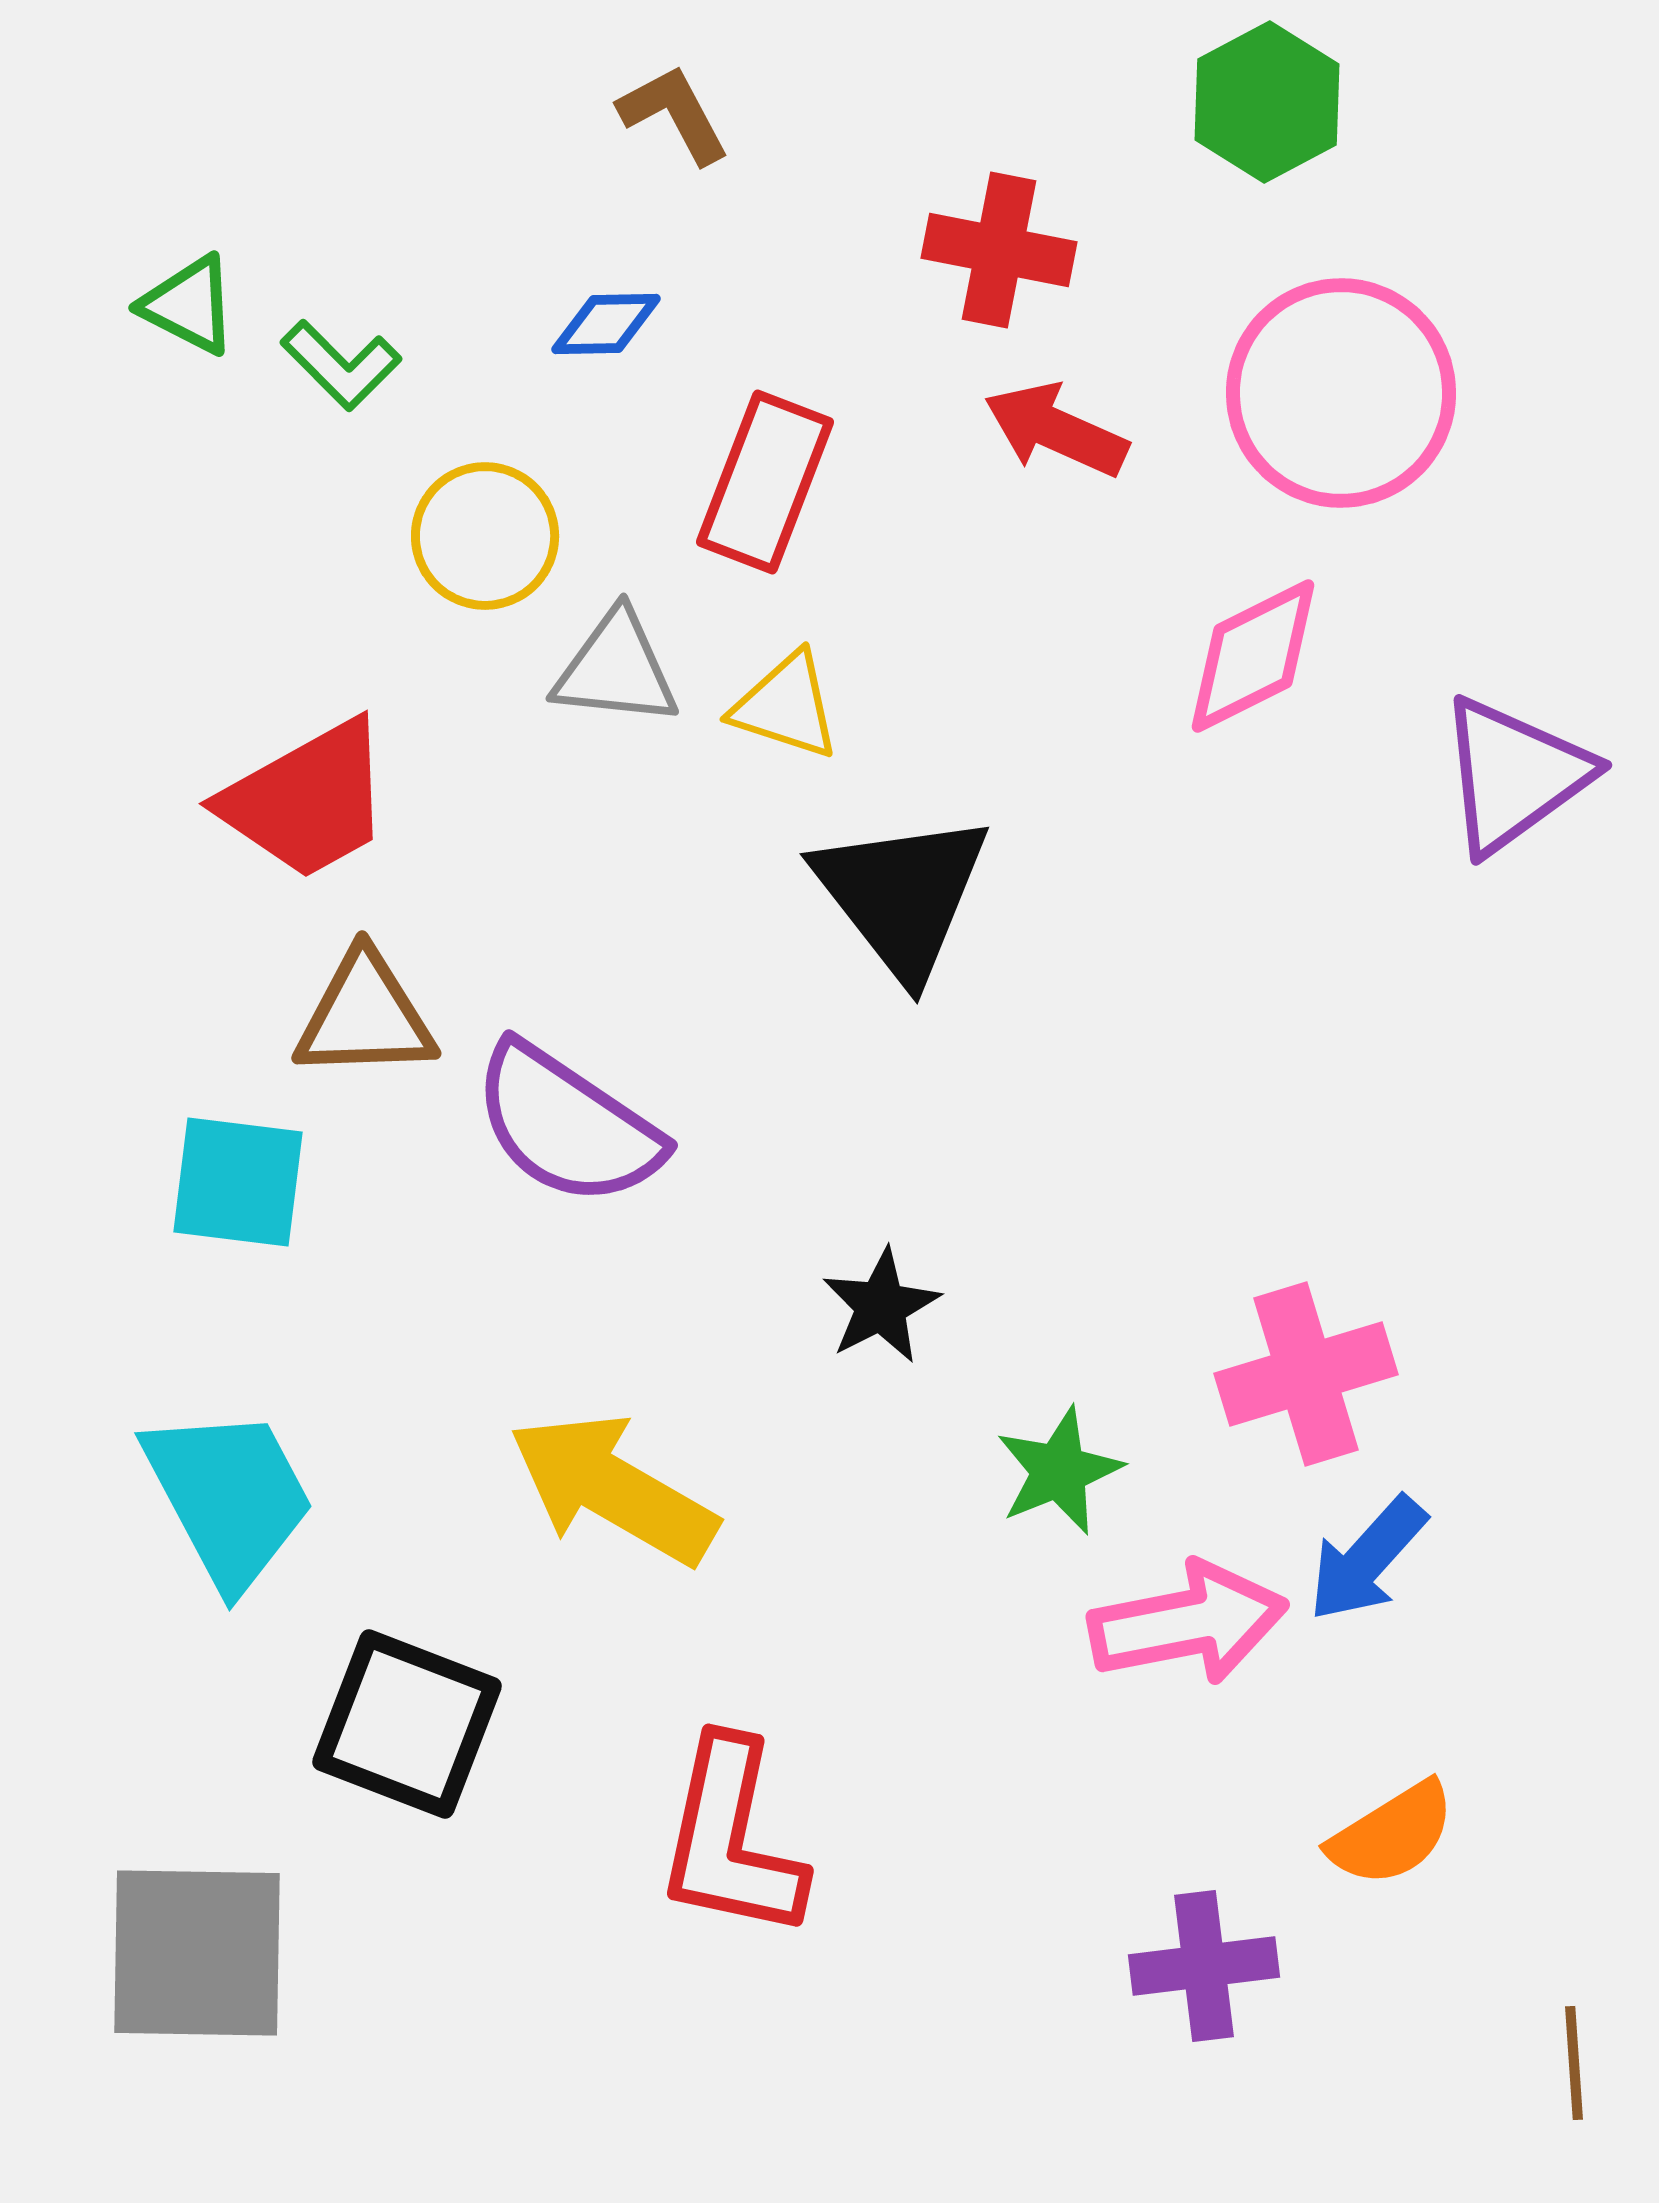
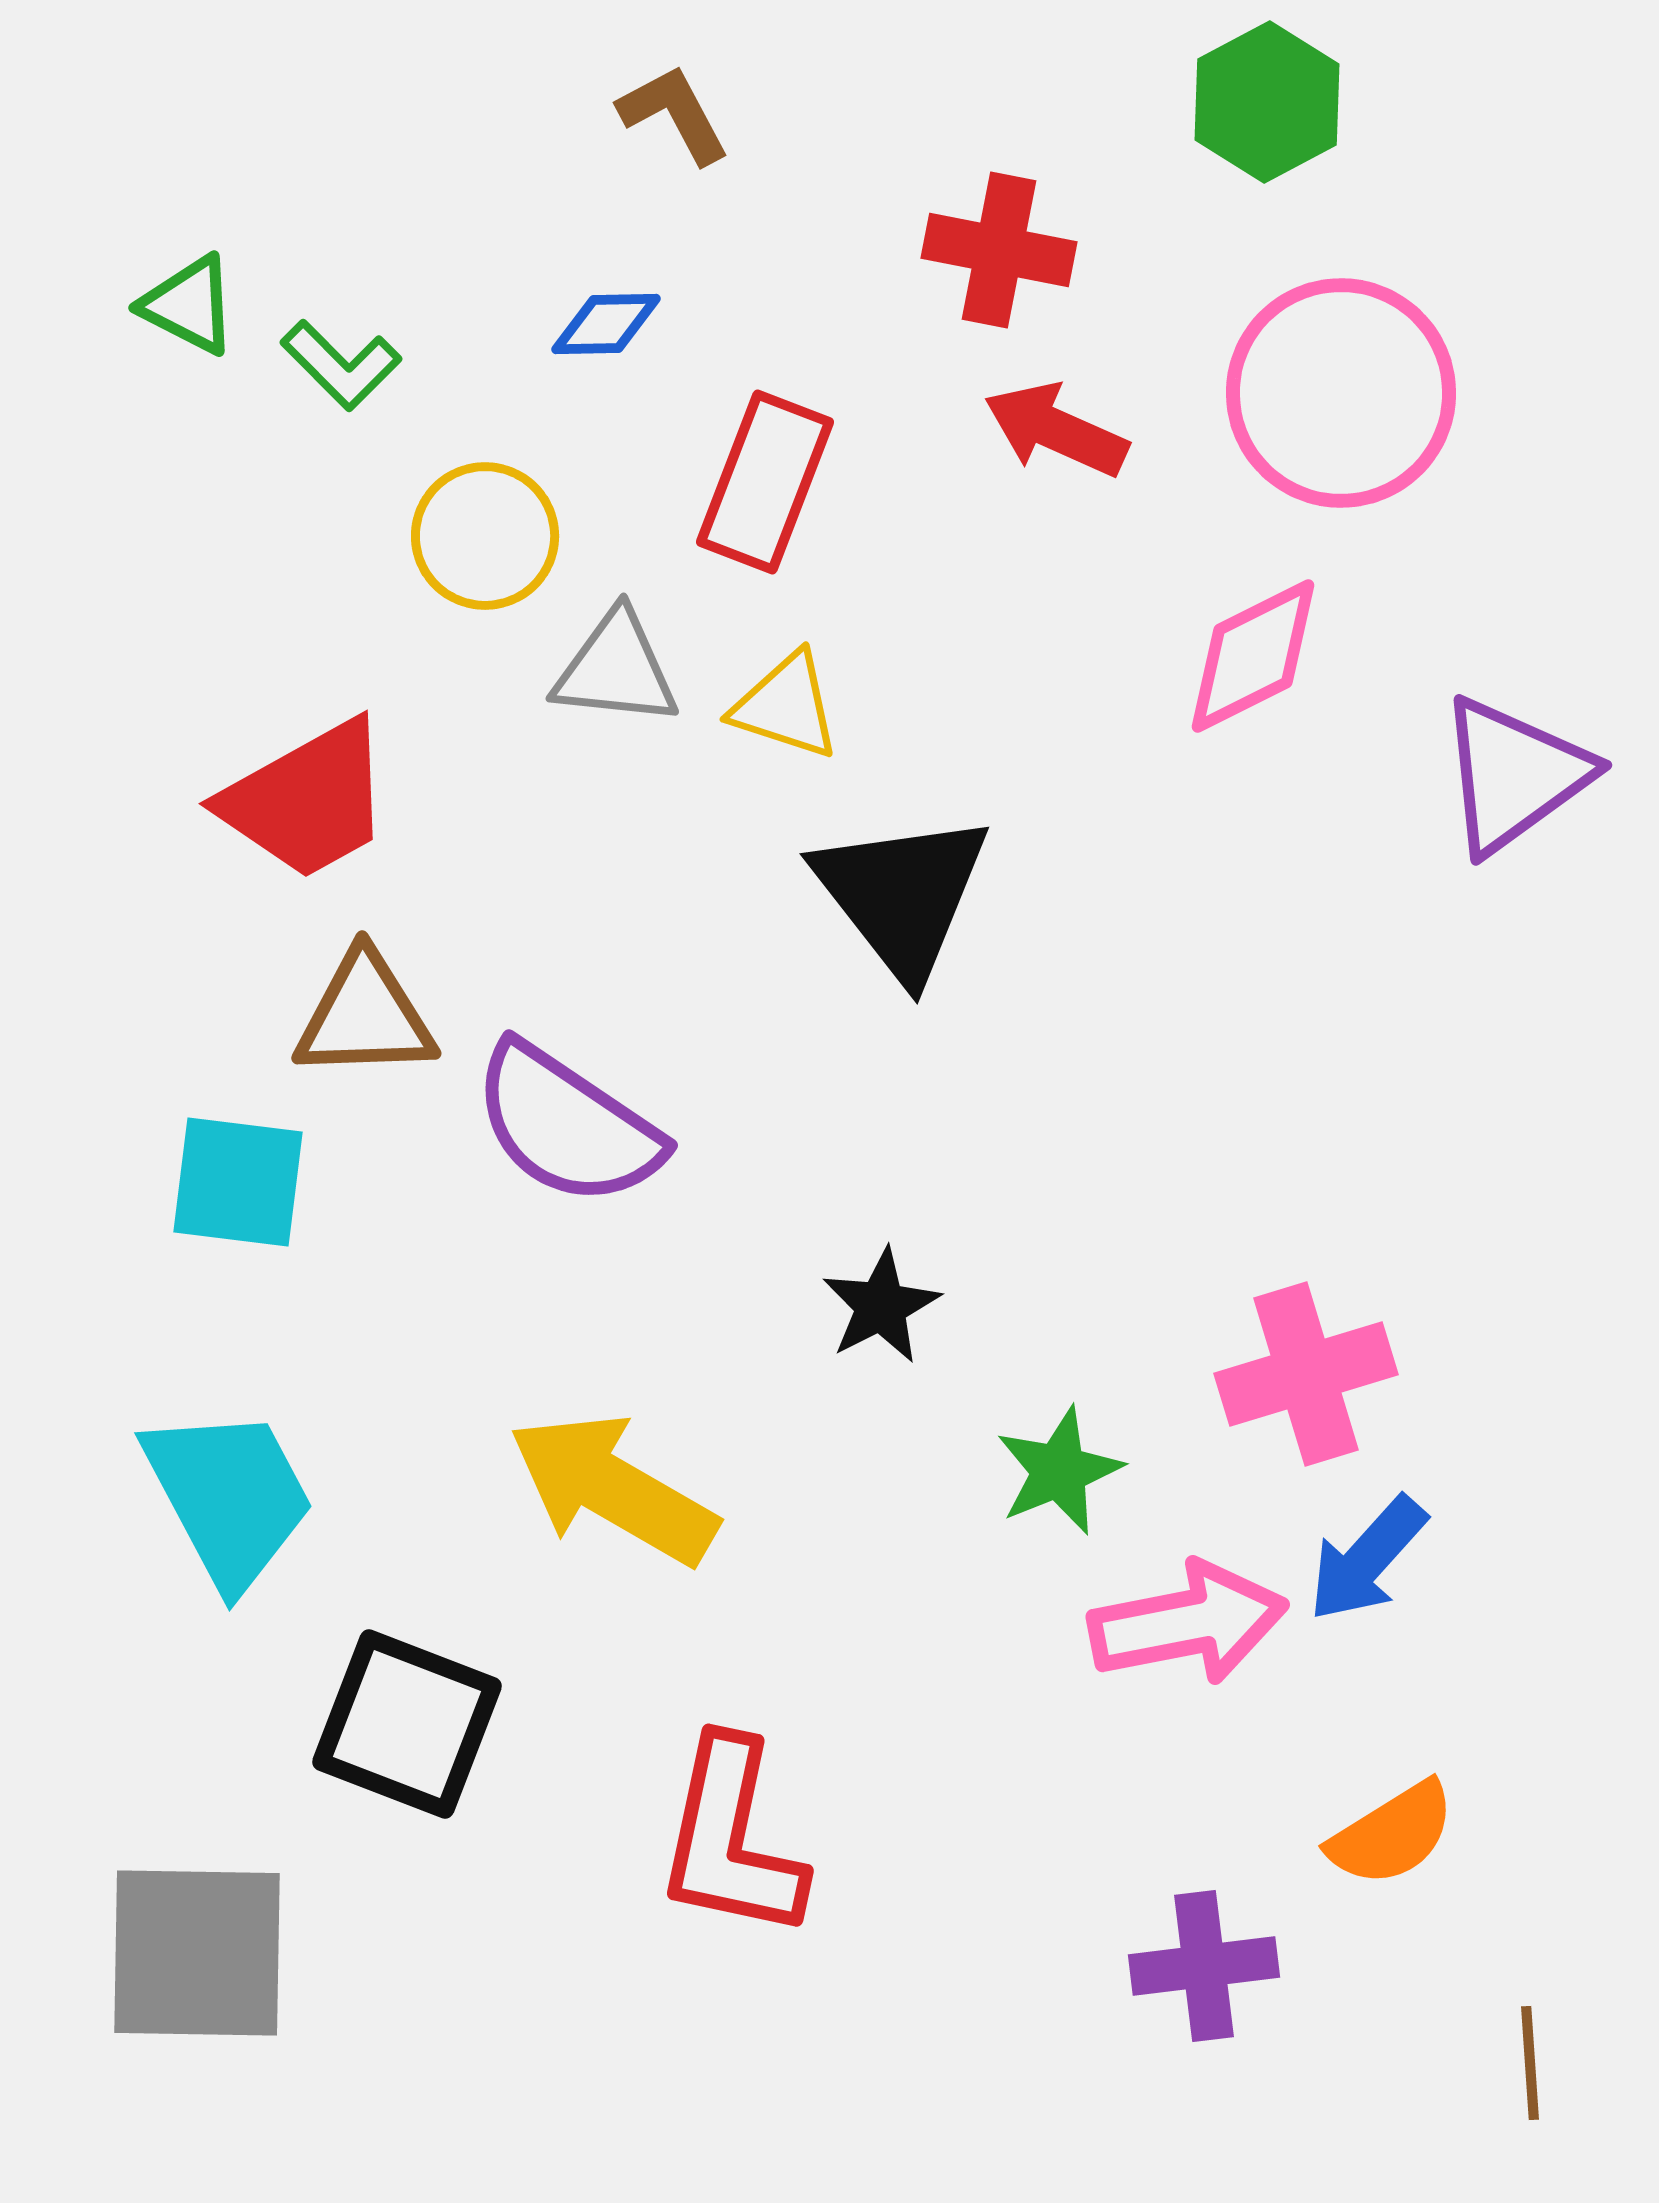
brown line: moved 44 px left
